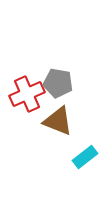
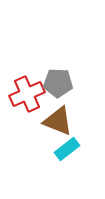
gray pentagon: rotated 8 degrees counterclockwise
cyan rectangle: moved 18 px left, 8 px up
